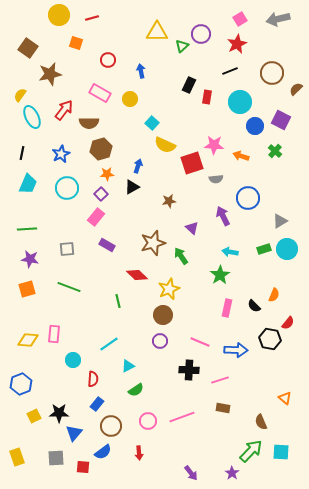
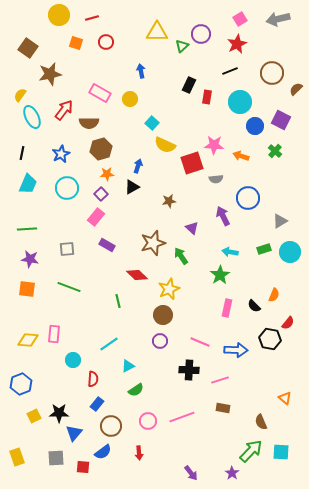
red circle at (108, 60): moved 2 px left, 18 px up
cyan circle at (287, 249): moved 3 px right, 3 px down
orange square at (27, 289): rotated 24 degrees clockwise
